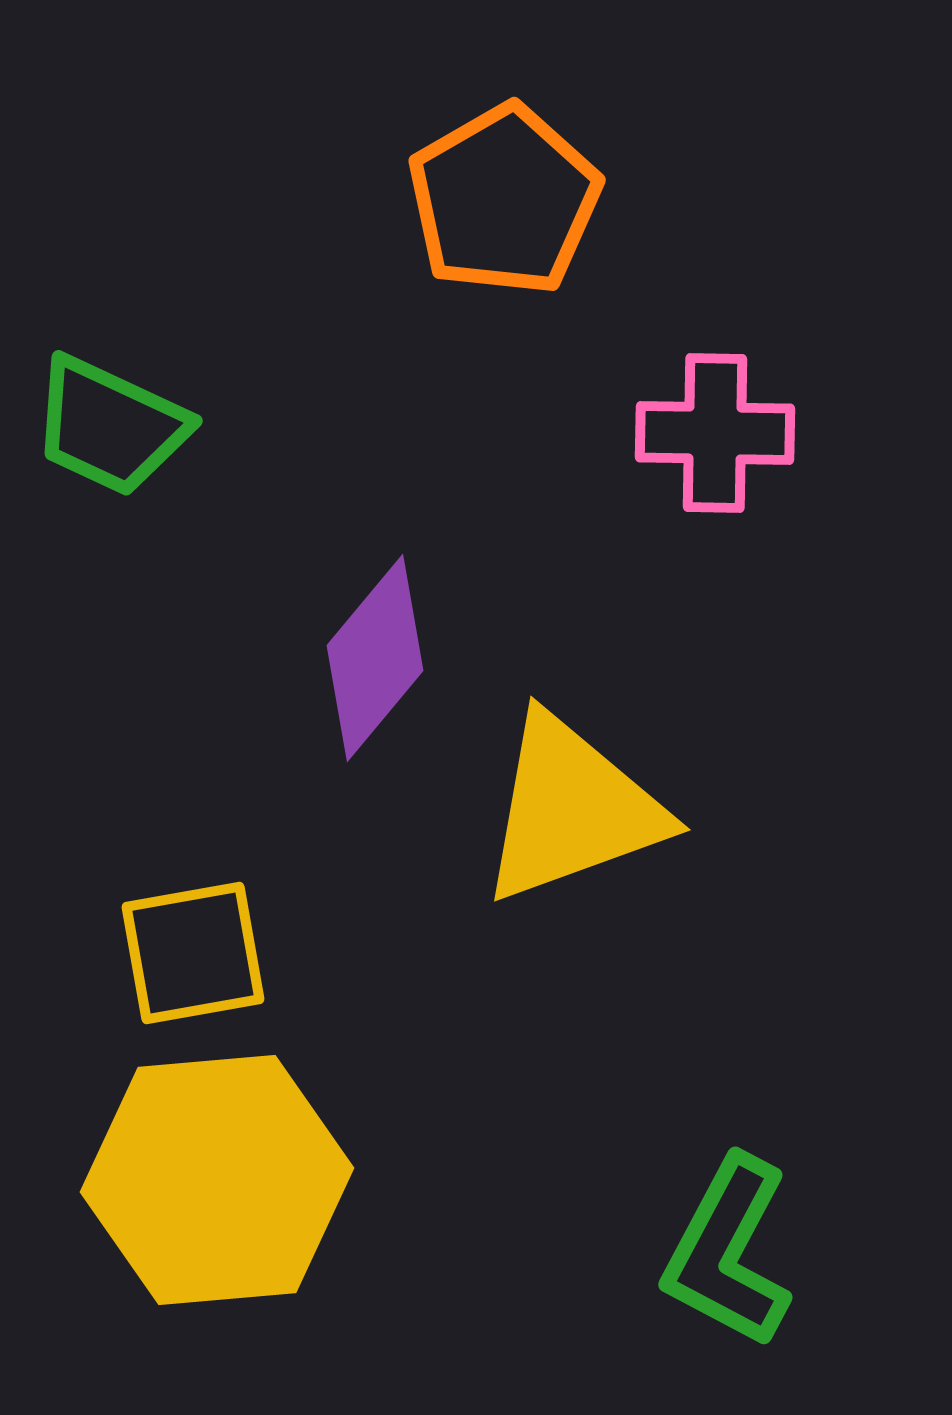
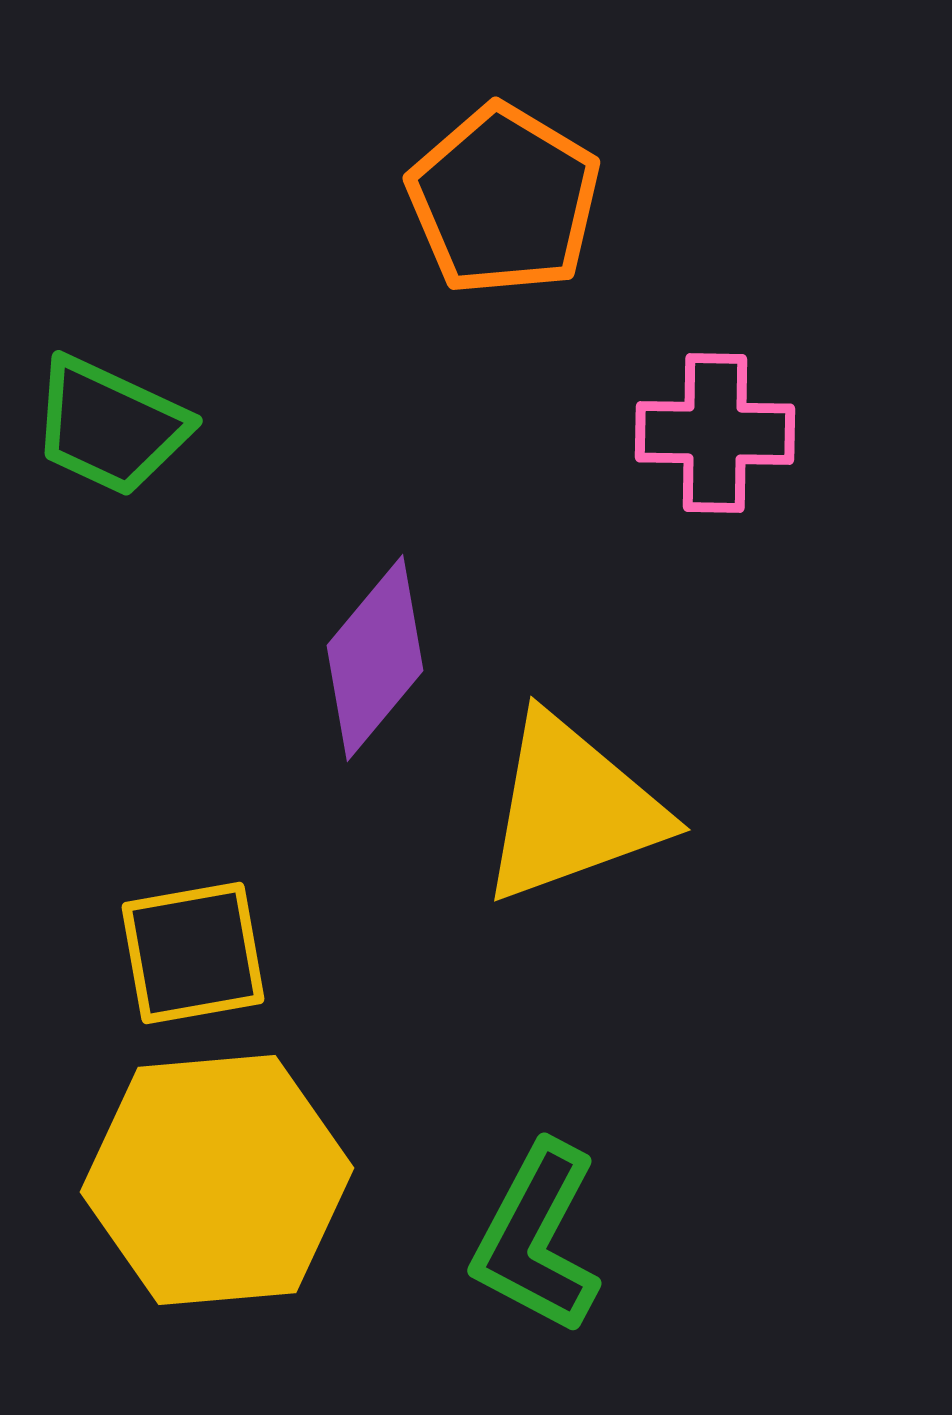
orange pentagon: rotated 11 degrees counterclockwise
green L-shape: moved 191 px left, 14 px up
